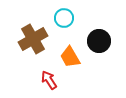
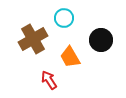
black circle: moved 2 px right, 1 px up
